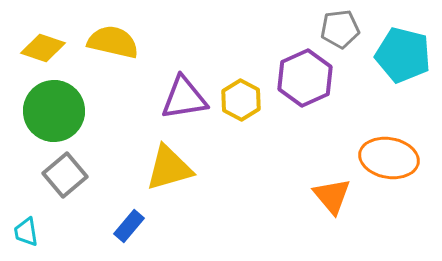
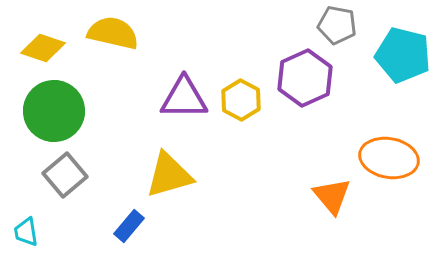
gray pentagon: moved 3 px left, 4 px up; rotated 18 degrees clockwise
yellow semicircle: moved 9 px up
purple triangle: rotated 9 degrees clockwise
yellow triangle: moved 7 px down
